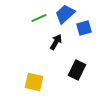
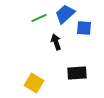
blue square: rotated 21 degrees clockwise
black arrow: rotated 49 degrees counterclockwise
black rectangle: moved 3 px down; rotated 60 degrees clockwise
yellow square: moved 1 px down; rotated 18 degrees clockwise
